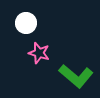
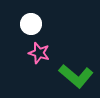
white circle: moved 5 px right, 1 px down
